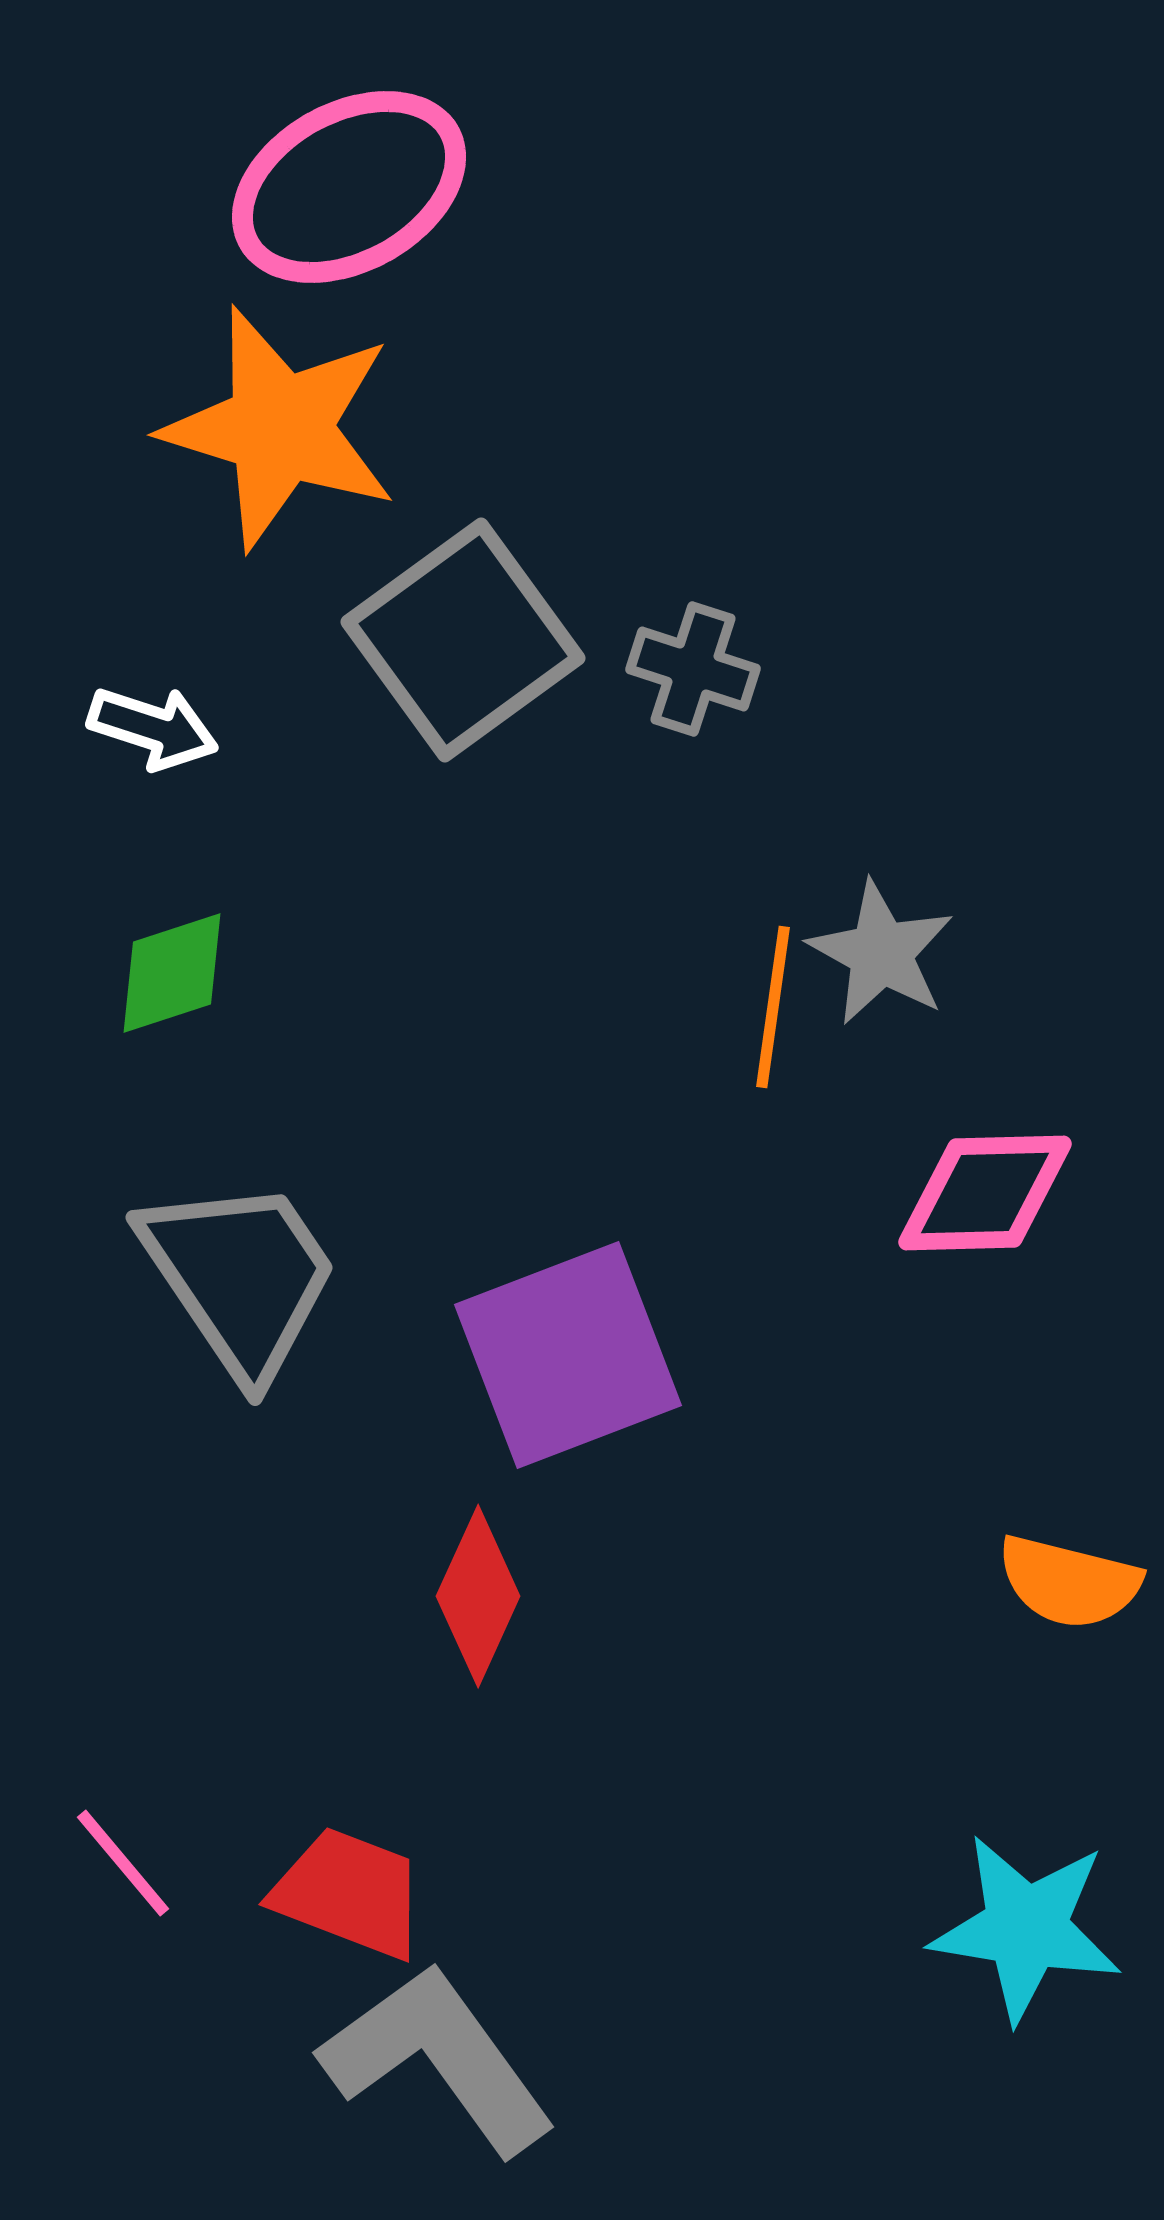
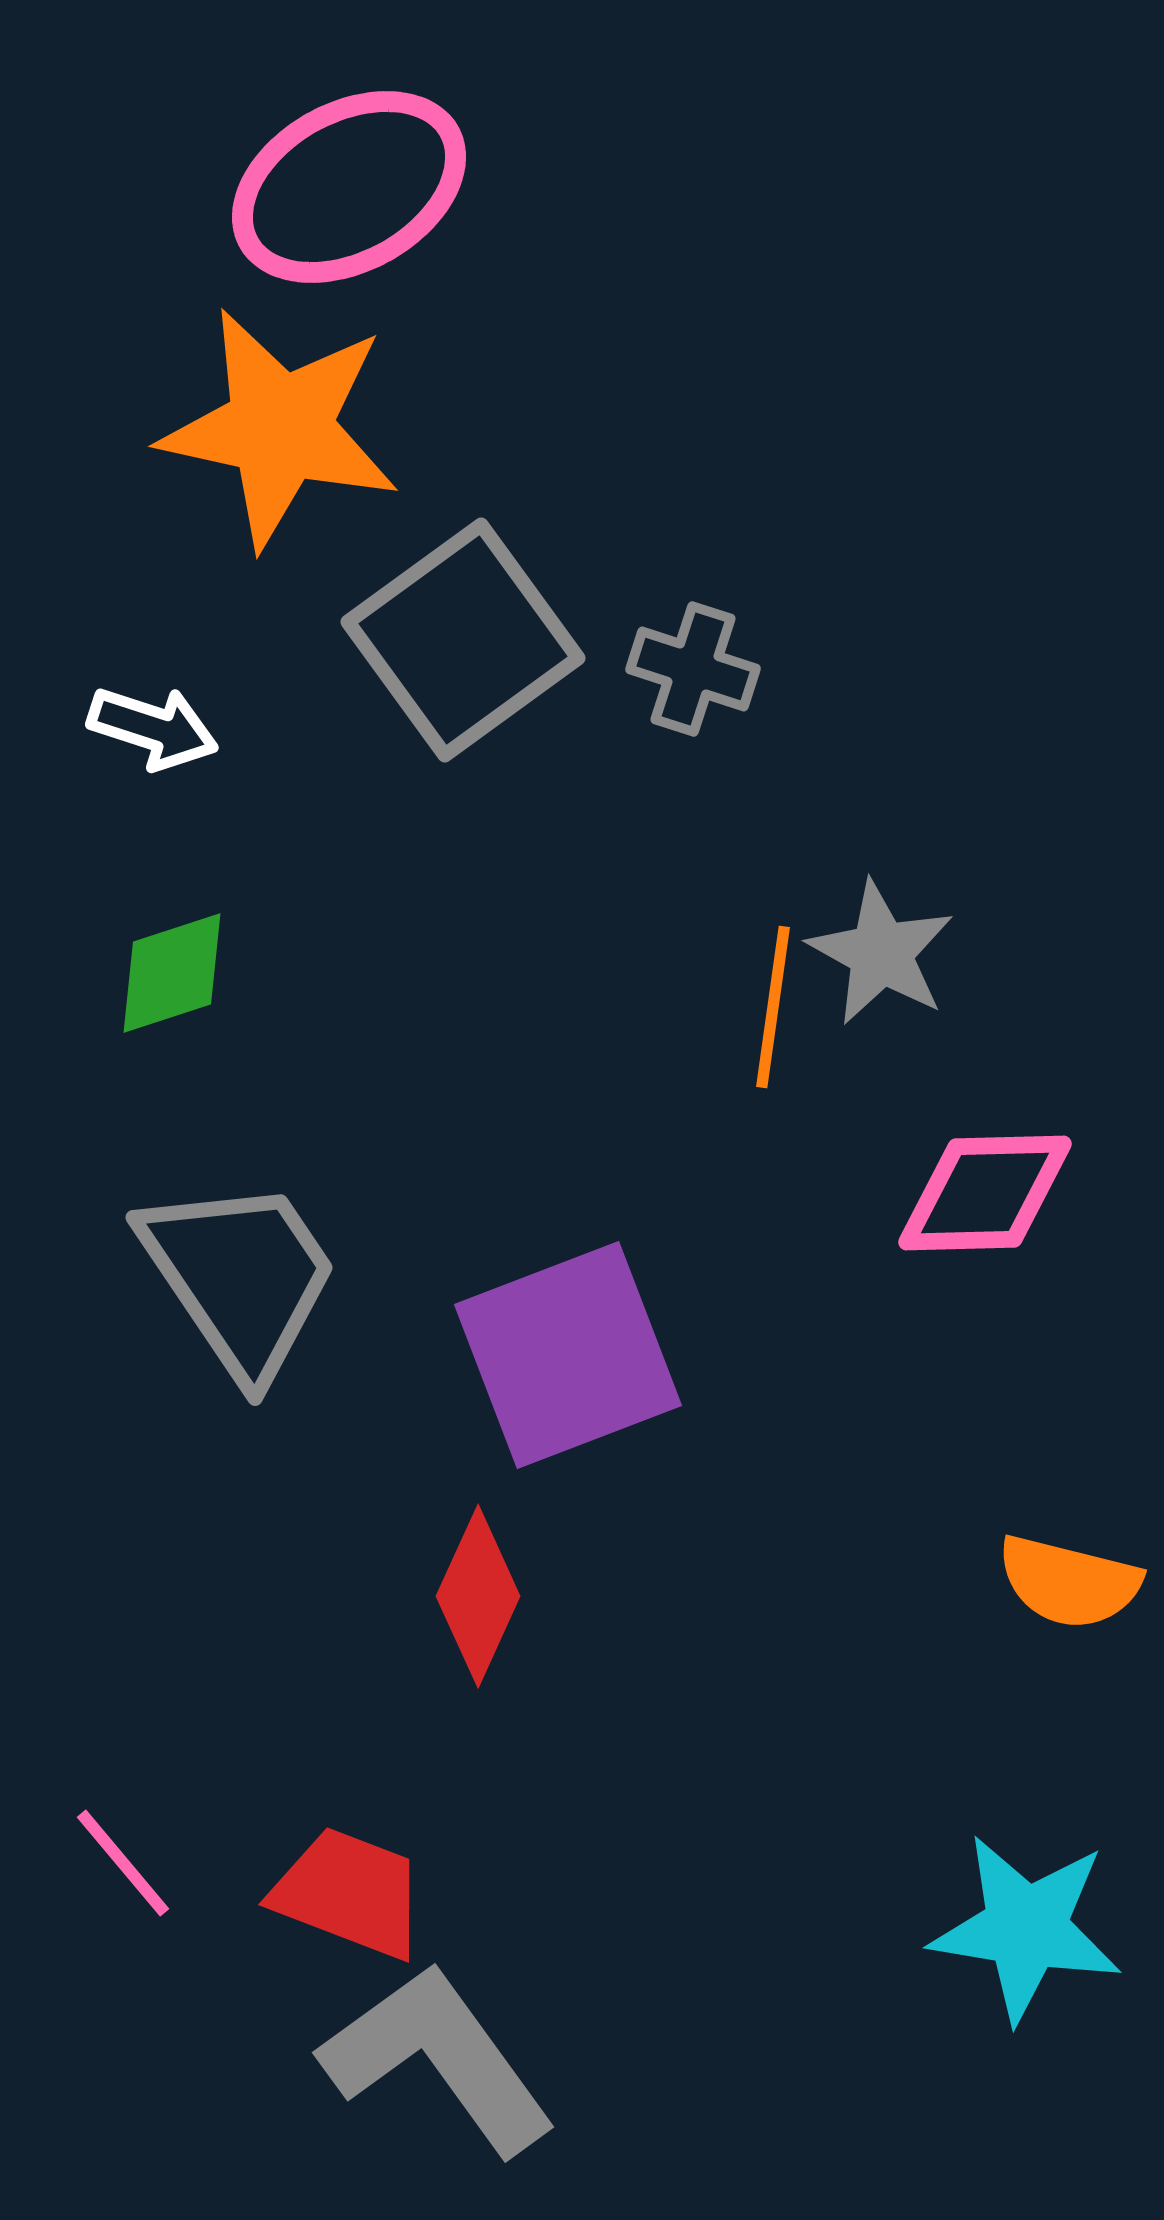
orange star: rotated 5 degrees counterclockwise
